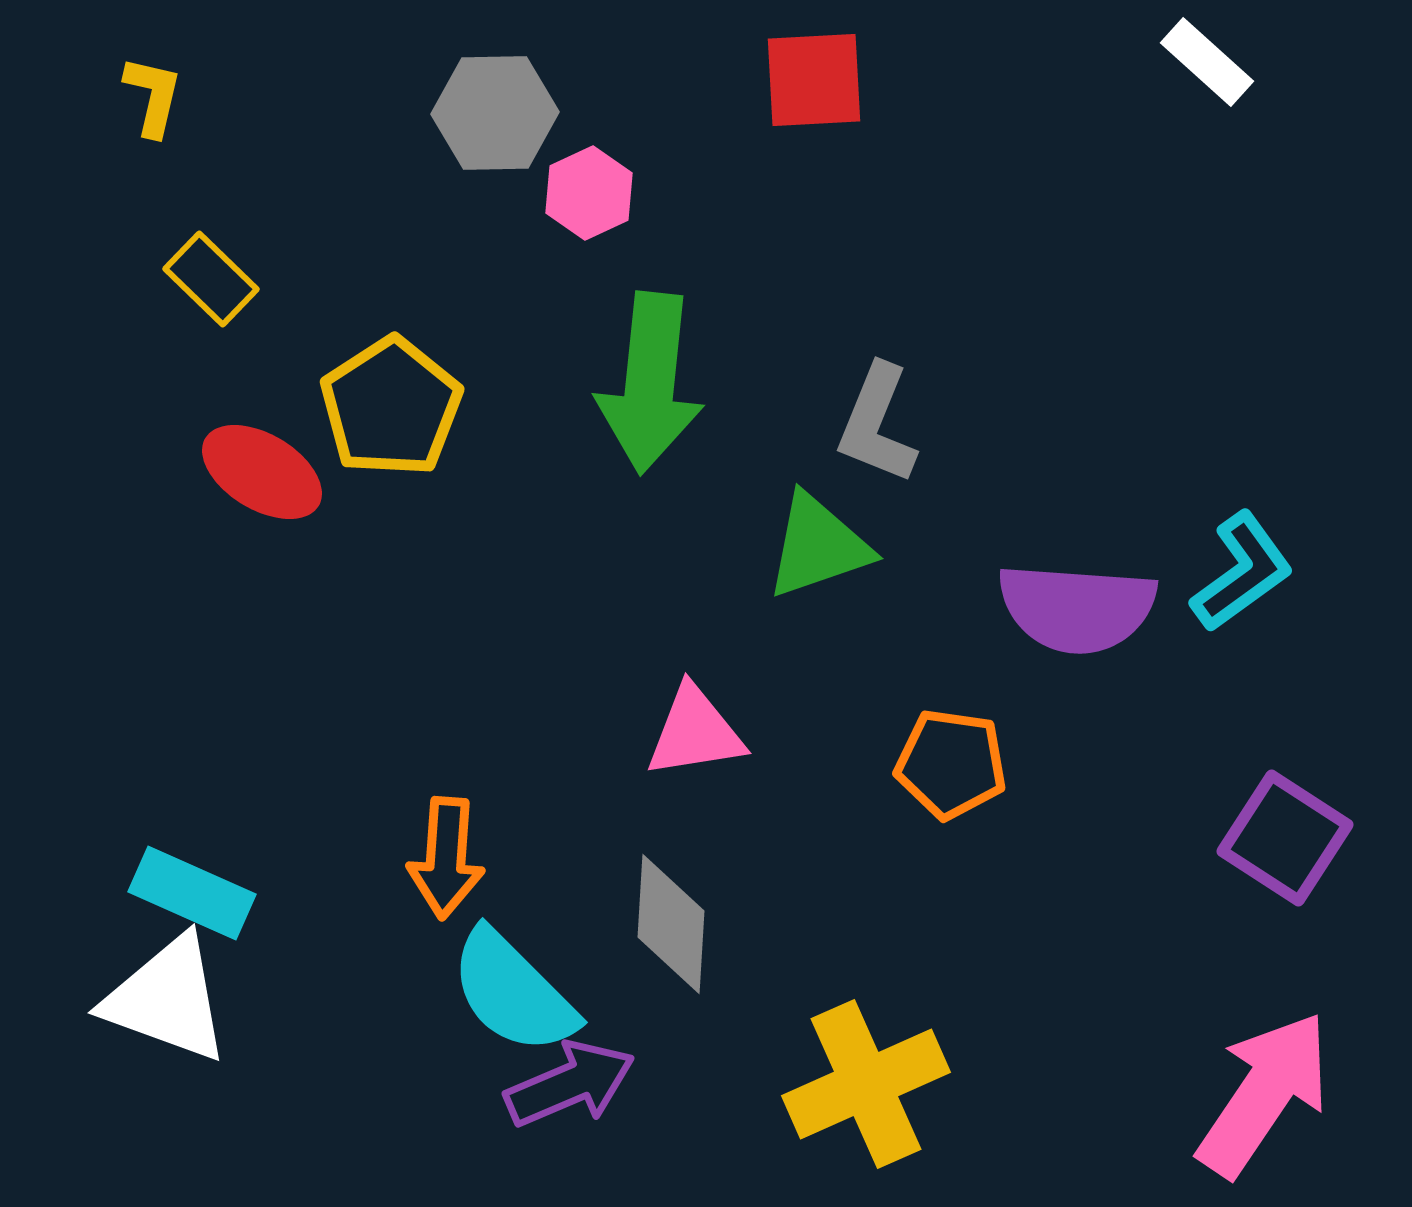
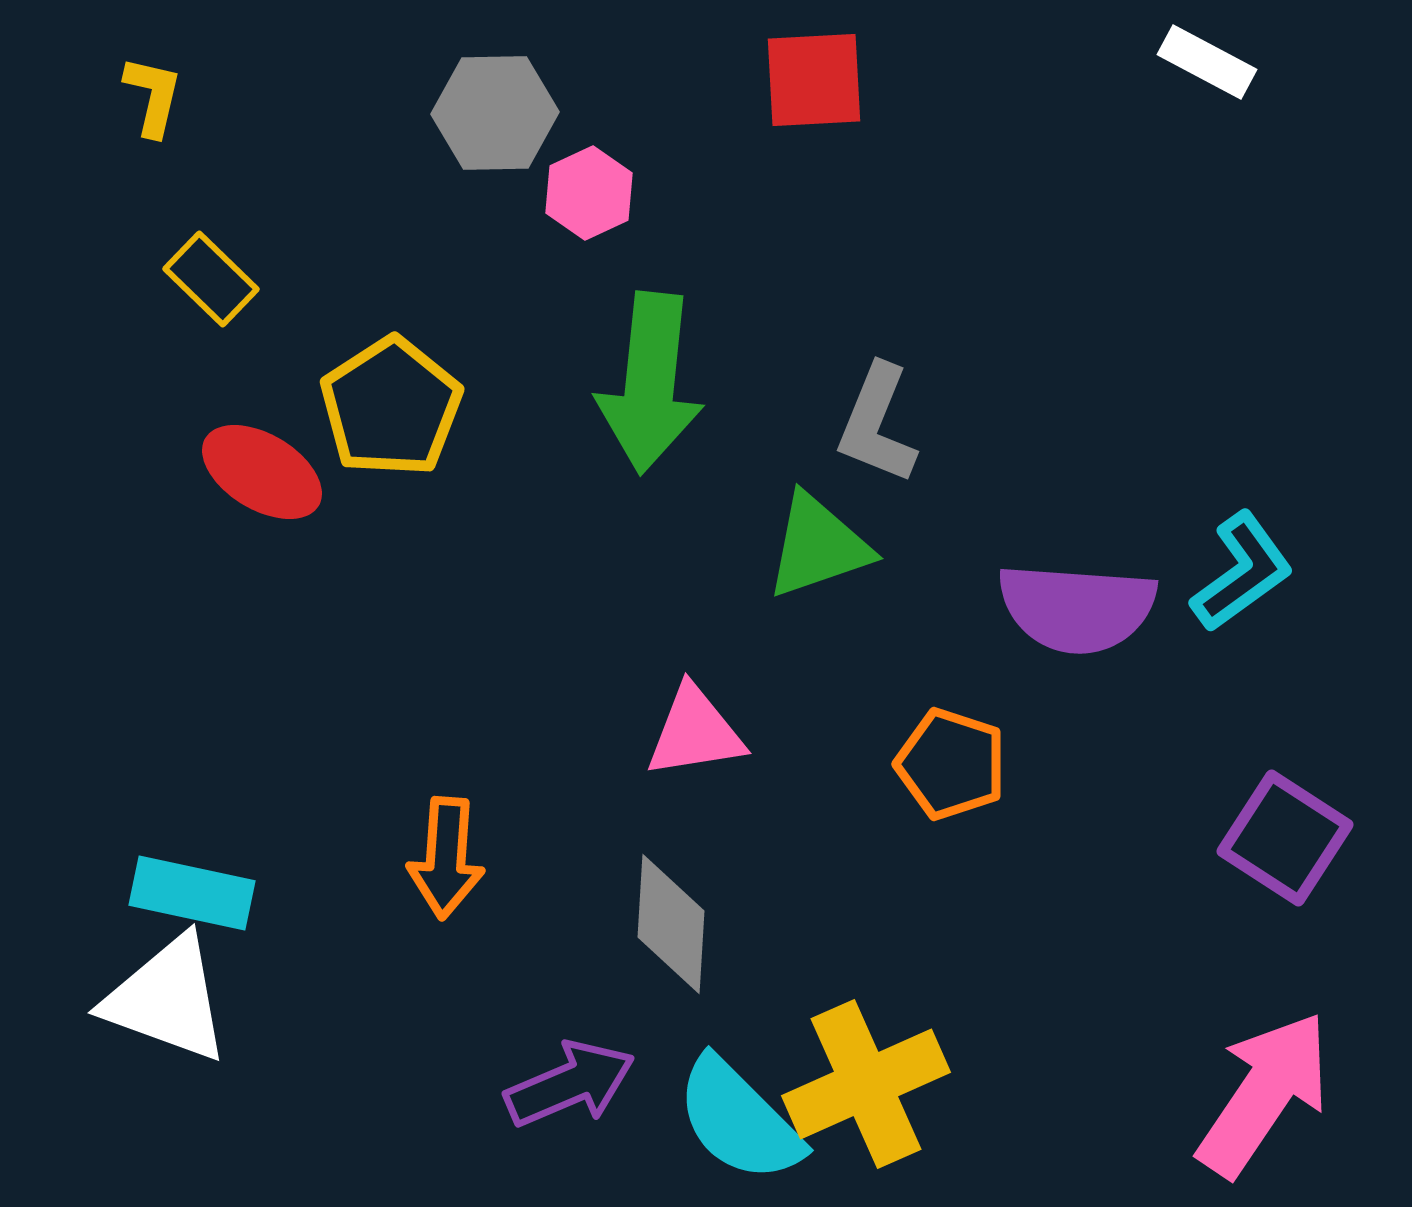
white rectangle: rotated 14 degrees counterclockwise
orange pentagon: rotated 10 degrees clockwise
cyan rectangle: rotated 12 degrees counterclockwise
cyan semicircle: moved 226 px right, 128 px down
